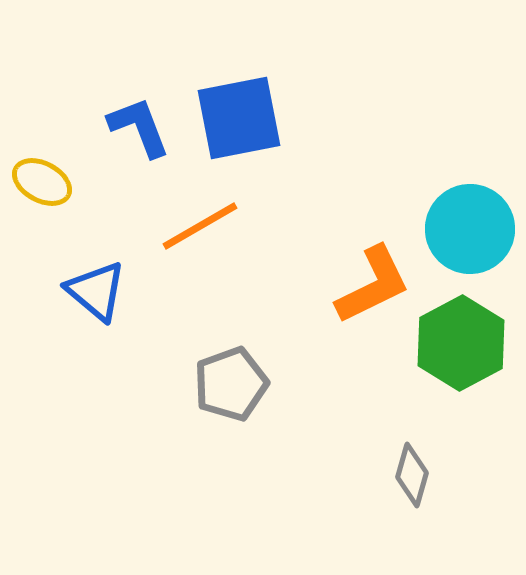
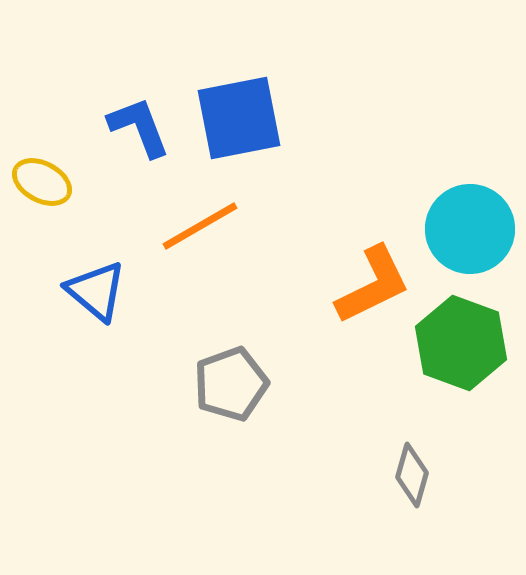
green hexagon: rotated 12 degrees counterclockwise
